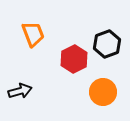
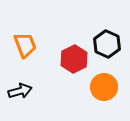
orange trapezoid: moved 8 px left, 11 px down
black hexagon: rotated 16 degrees counterclockwise
orange circle: moved 1 px right, 5 px up
